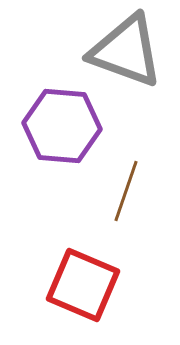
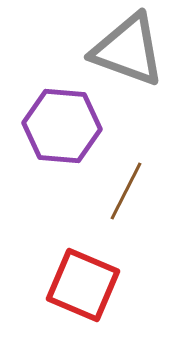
gray triangle: moved 2 px right, 1 px up
brown line: rotated 8 degrees clockwise
